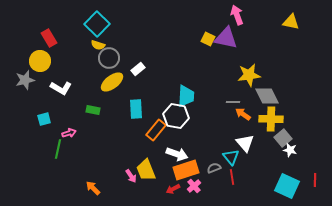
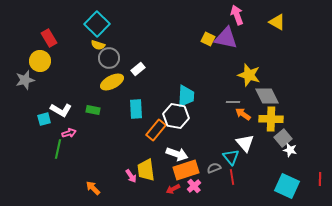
yellow triangle at (291, 22): moved 14 px left; rotated 18 degrees clockwise
yellow star at (249, 75): rotated 25 degrees clockwise
yellow ellipse at (112, 82): rotated 10 degrees clockwise
white L-shape at (61, 88): moved 22 px down
yellow trapezoid at (146, 170): rotated 15 degrees clockwise
red line at (315, 180): moved 5 px right, 1 px up
